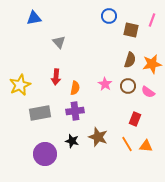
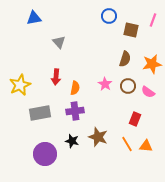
pink line: moved 1 px right
brown semicircle: moved 5 px left, 1 px up
